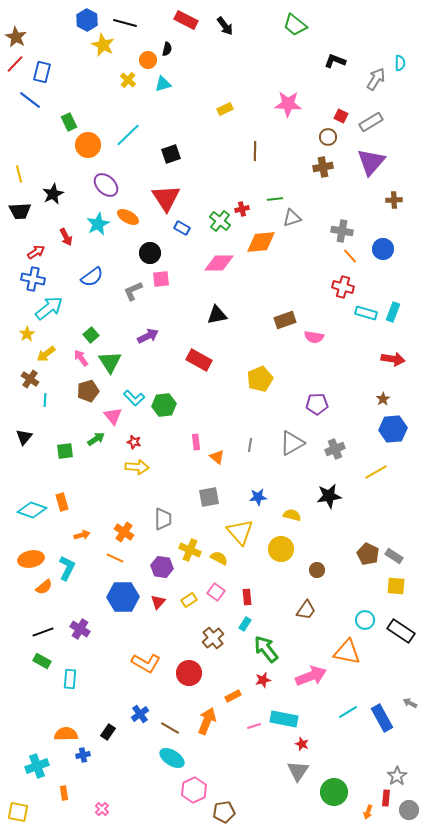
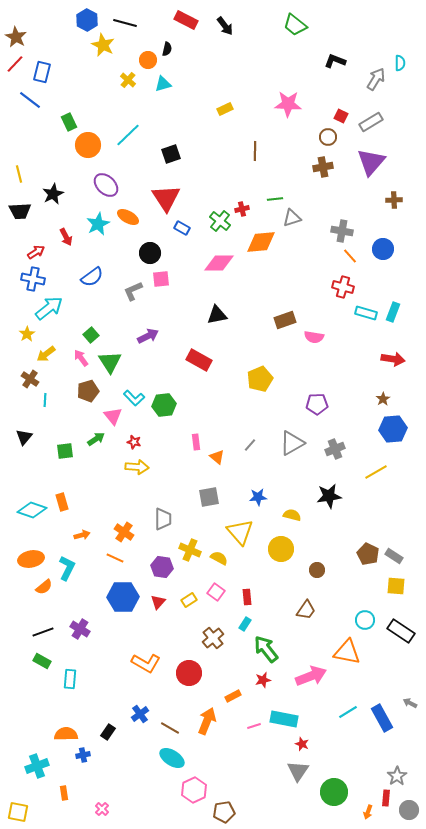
gray line at (250, 445): rotated 32 degrees clockwise
